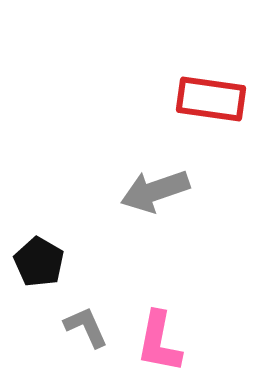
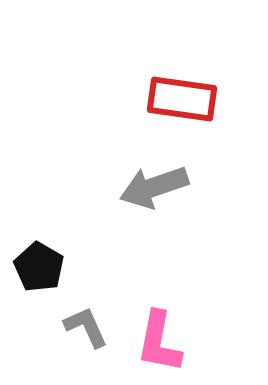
red rectangle: moved 29 px left
gray arrow: moved 1 px left, 4 px up
black pentagon: moved 5 px down
